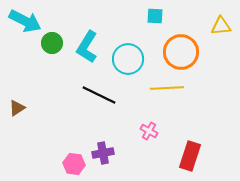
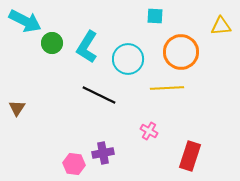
brown triangle: rotated 24 degrees counterclockwise
